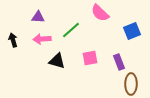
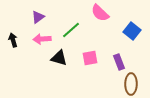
purple triangle: rotated 40 degrees counterclockwise
blue square: rotated 30 degrees counterclockwise
black triangle: moved 2 px right, 3 px up
